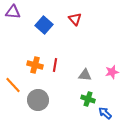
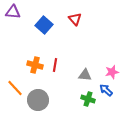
orange line: moved 2 px right, 3 px down
blue arrow: moved 1 px right, 23 px up
